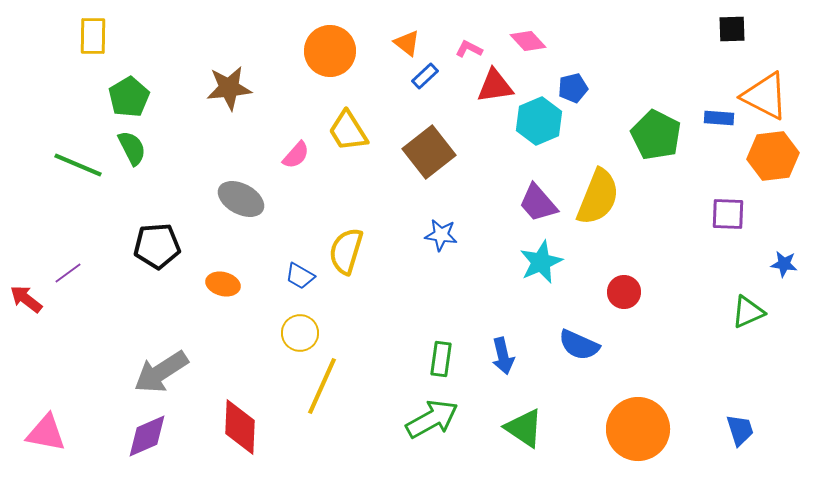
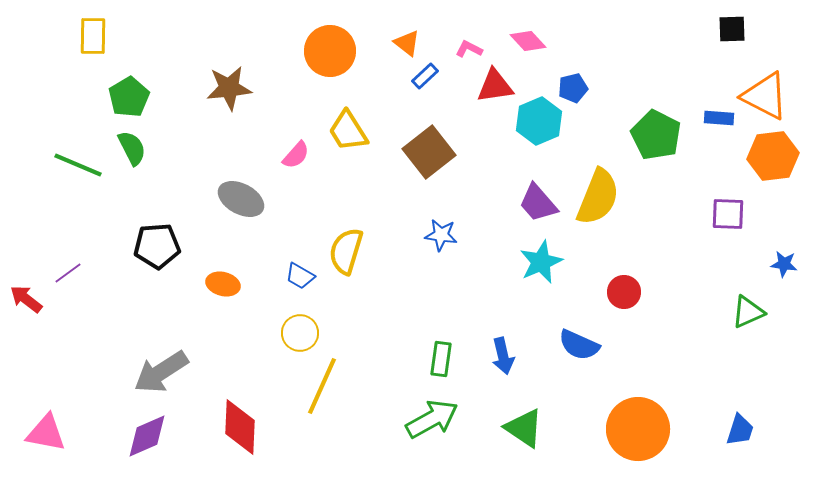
blue trapezoid at (740, 430): rotated 36 degrees clockwise
